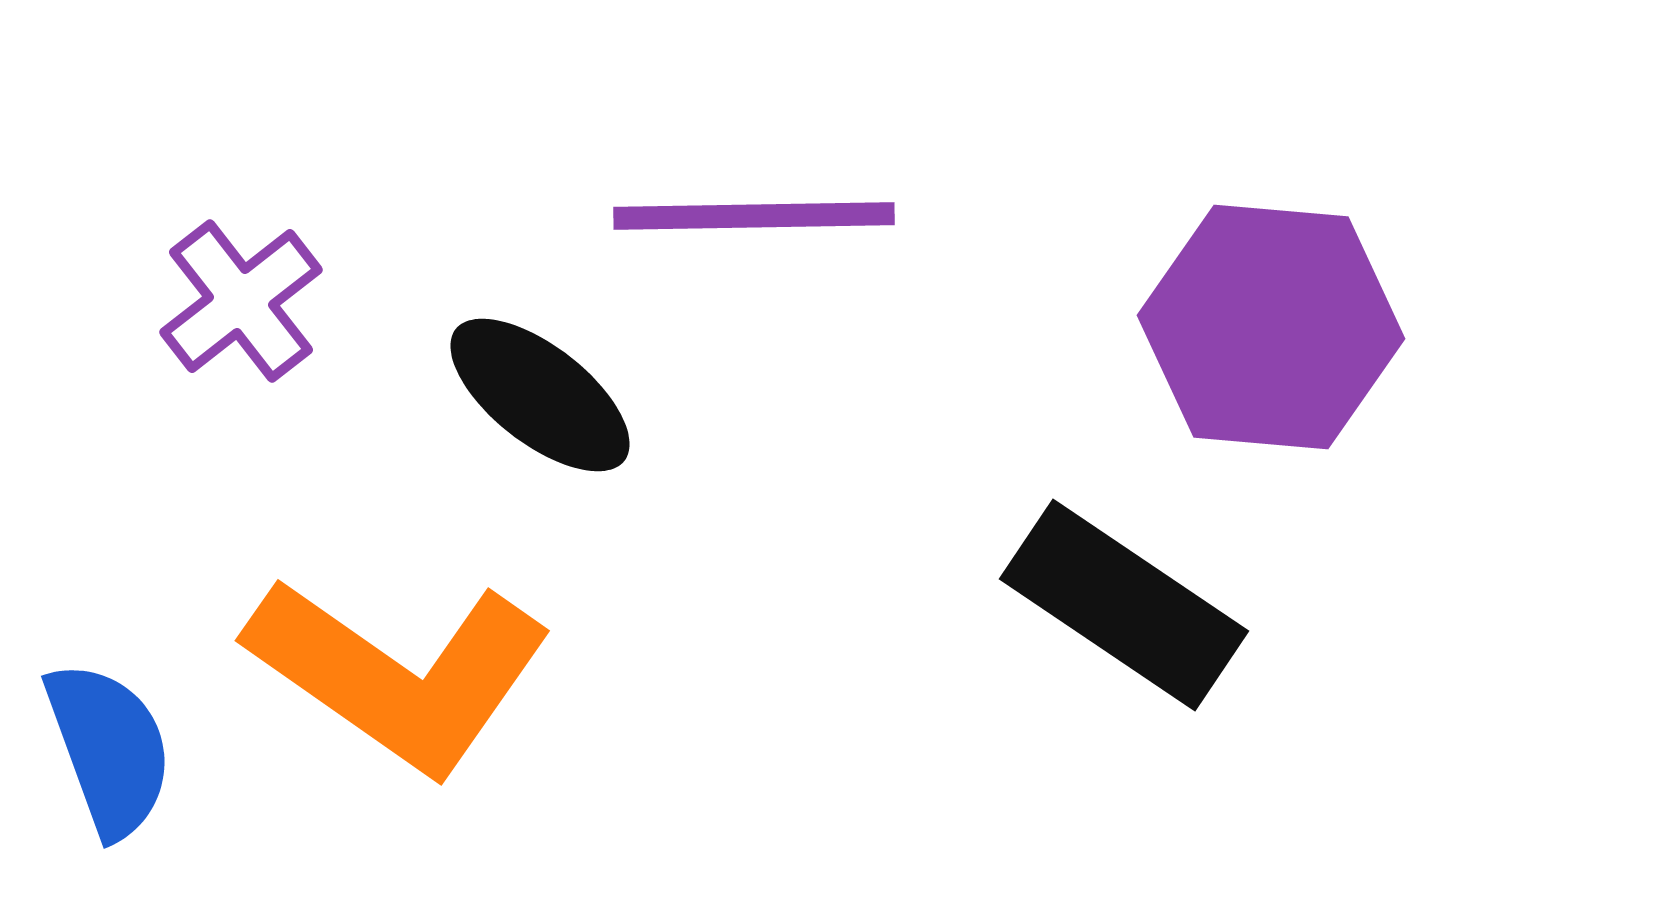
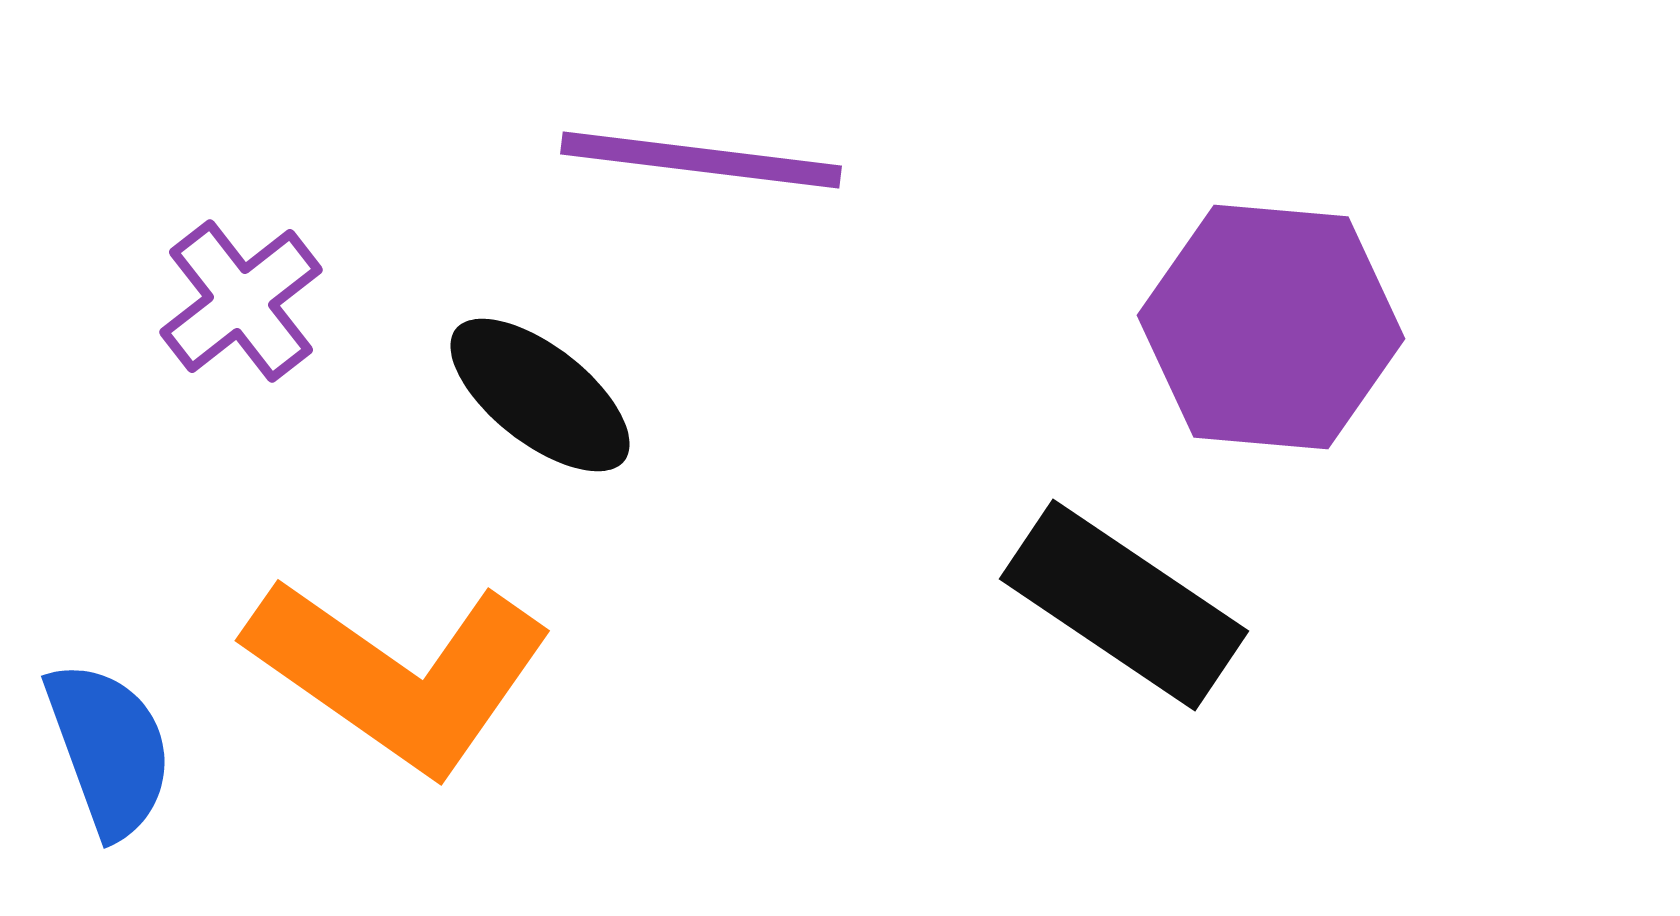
purple line: moved 53 px left, 56 px up; rotated 8 degrees clockwise
